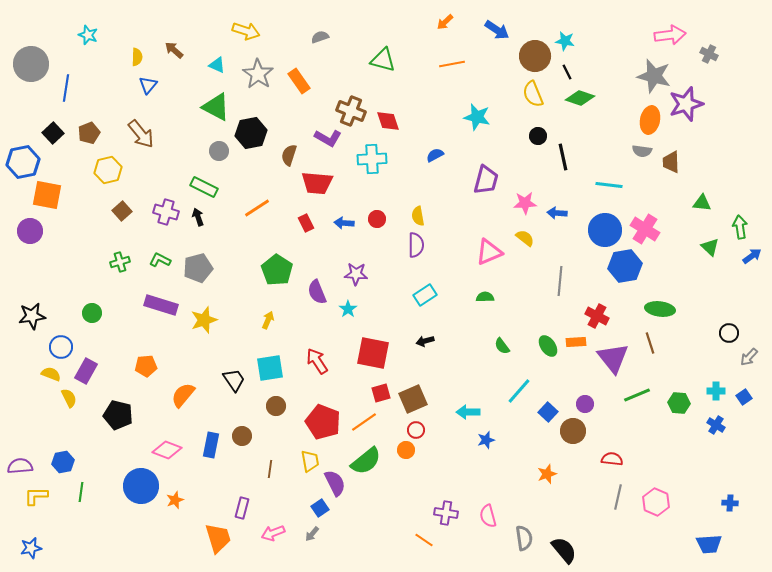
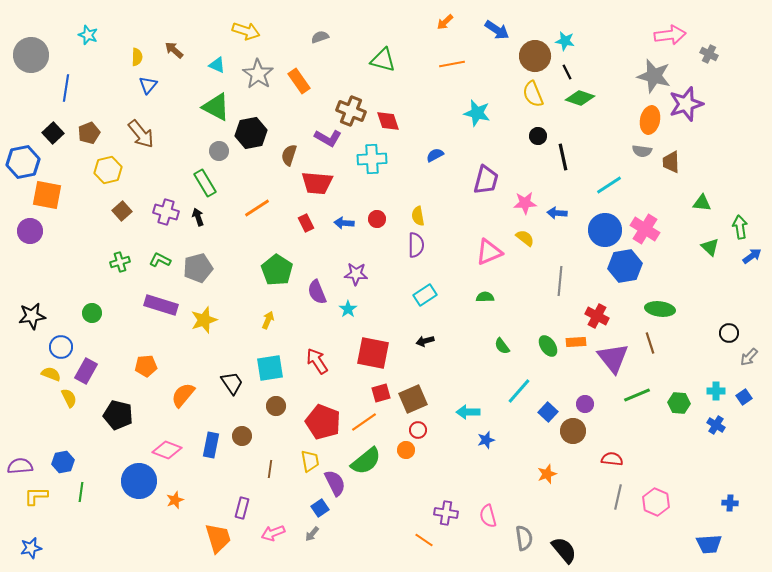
gray circle at (31, 64): moved 9 px up
cyan star at (477, 117): moved 4 px up
cyan line at (609, 185): rotated 40 degrees counterclockwise
green rectangle at (204, 187): moved 1 px right, 4 px up; rotated 32 degrees clockwise
black trapezoid at (234, 380): moved 2 px left, 3 px down
red circle at (416, 430): moved 2 px right
blue circle at (141, 486): moved 2 px left, 5 px up
